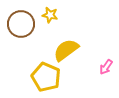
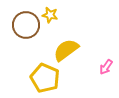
brown circle: moved 5 px right, 1 px down
yellow pentagon: moved 1 px left, 1 px down
